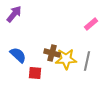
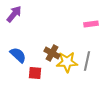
pink rectangle: rotated 32 degrees clockwise
brown cross: rotated 14 degrees clockwise
yellow star: moved 1 px right, 3 px down
